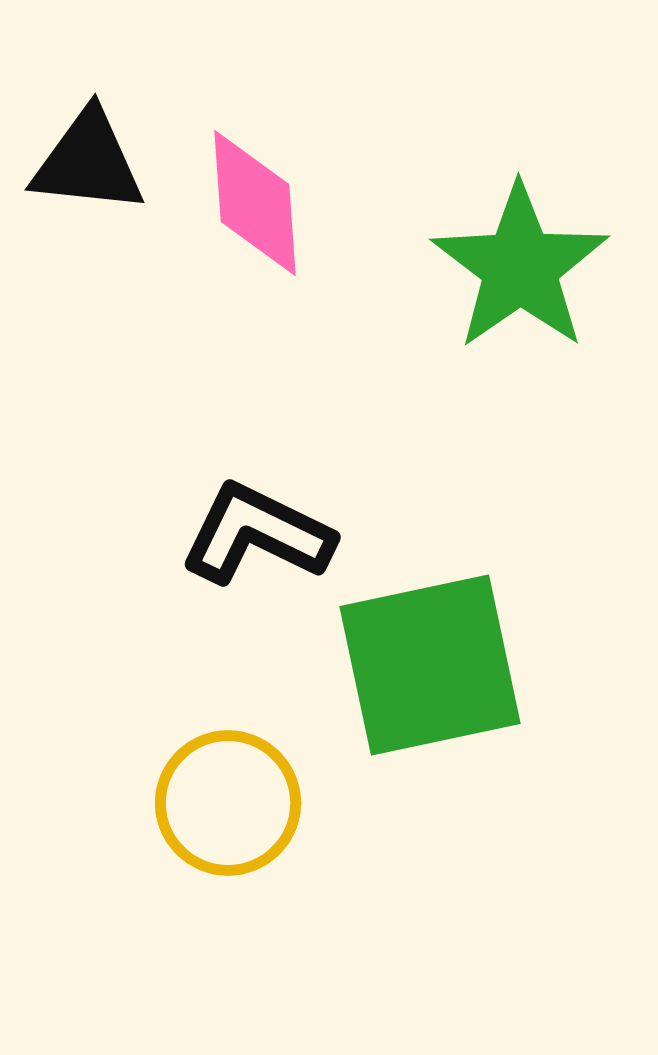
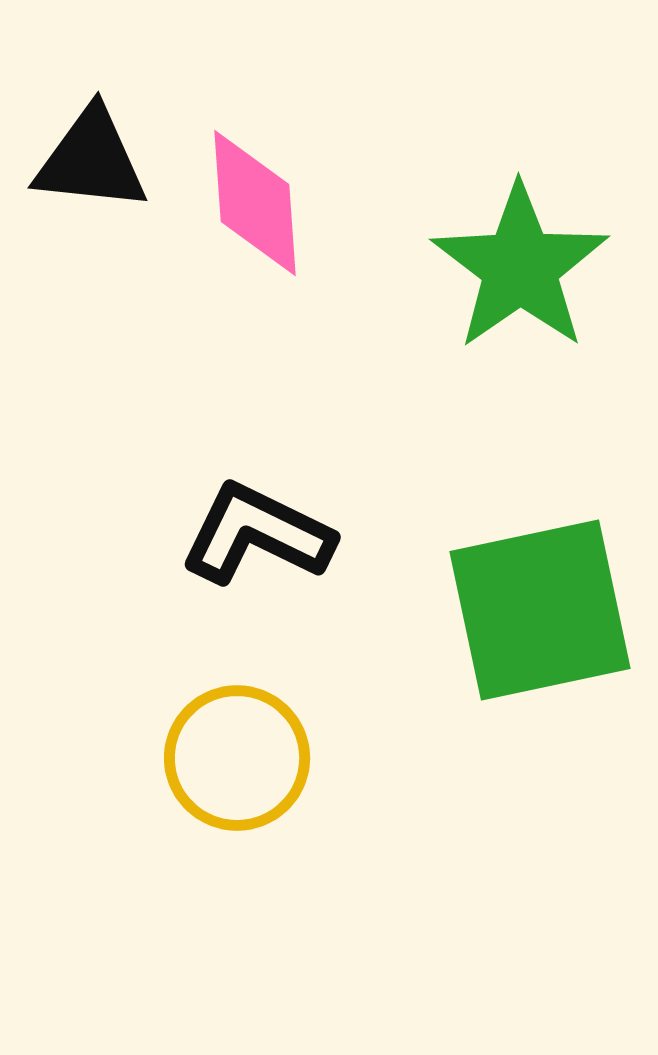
black triangle: moved 3 px right, 2 px up
green square: moved 110 px right, 55 px up
yellow circle: moved 9 px right, 45 px up
